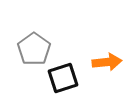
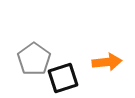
gray pentagon: moved 10 px down
